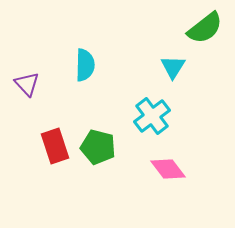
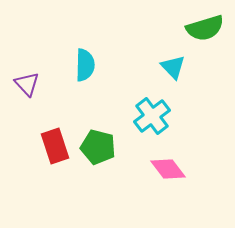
green semicircle: rotated 21 degrees clockwise
cyan triangle: rotated 16 degrees counterclockwise
